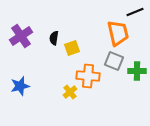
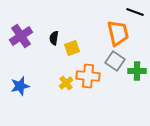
black line: rotated 42 degrees clockwise
gray square: moved 1 px right; rotated 12 degrees clockwise
yellow cross: moved 4 px left, 9 px up
